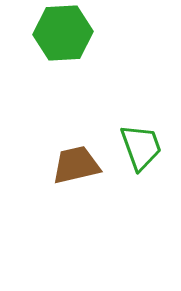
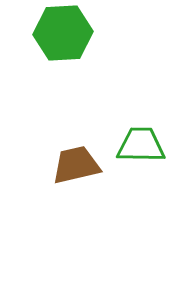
green trapezoid: moved 2 px up; rotated 69 degrees counterclockwise
